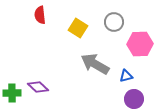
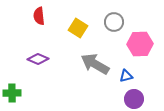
red semicircle: moved 1 px left, 1 px down
purple diamond: moved 28 px up; rotated 20 degrees counterclockwise
